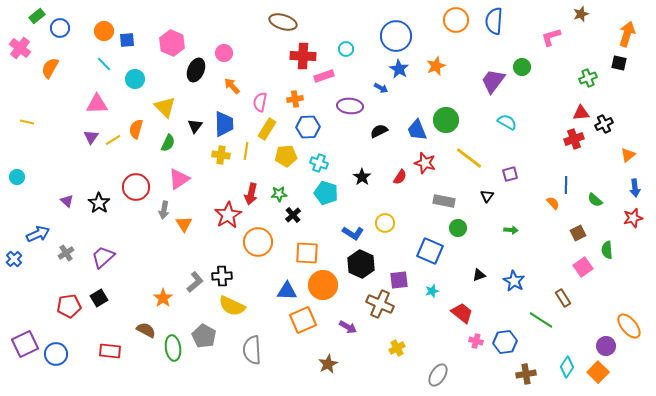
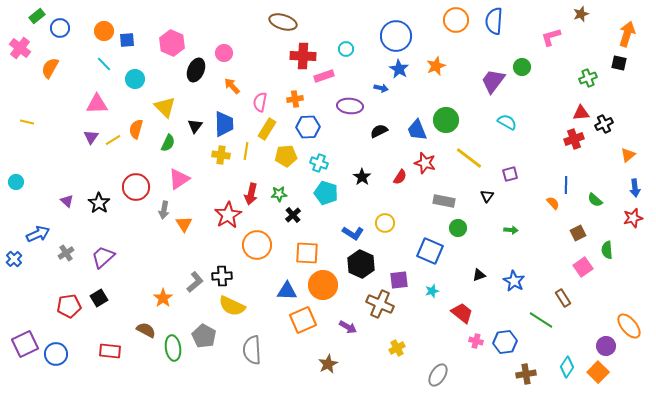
blue arrow at (381, 88): rotated 16 degrees counterclockwise
cyan circle at (17, 177): moved 1 px left, 5 px down
orange circle at (258, 242): moved 1 px left, 3 px down
